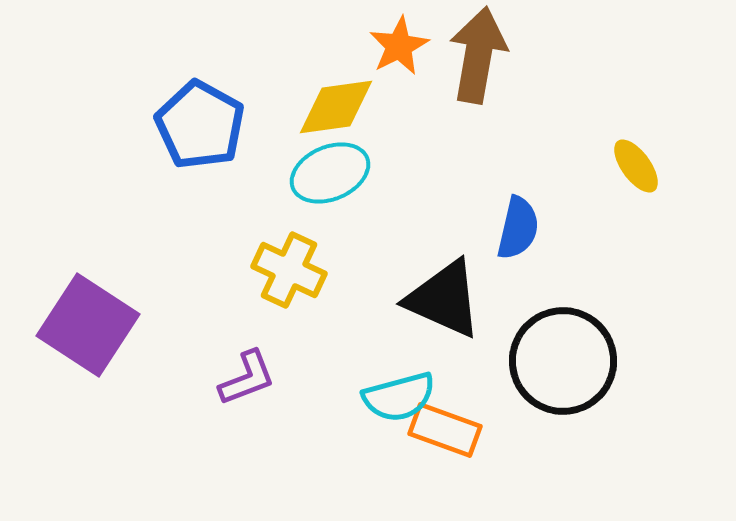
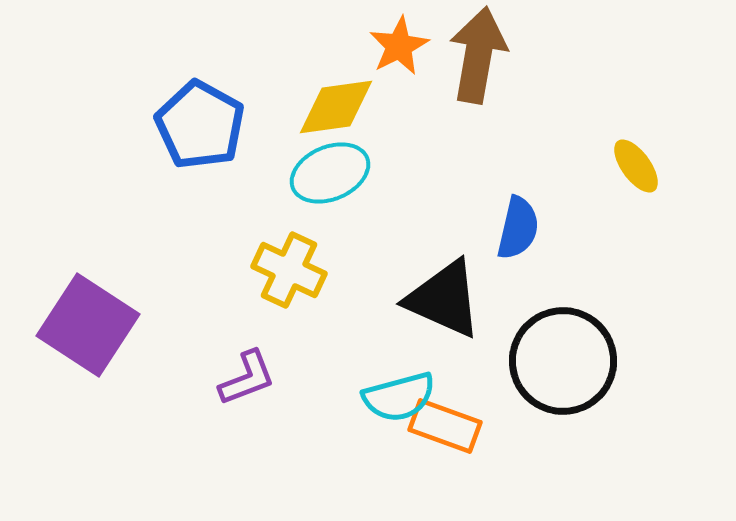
orange rectangle: moved 4 px up
